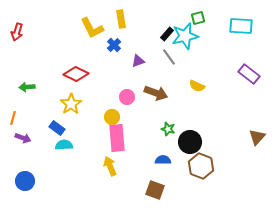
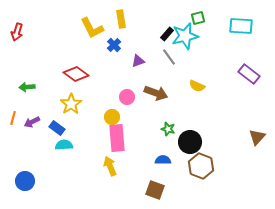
red diamond: rotated 10 degrees clockwise
purple arrow: moved 9 px right, 16 px up; rotated 133 degrees clockwise
